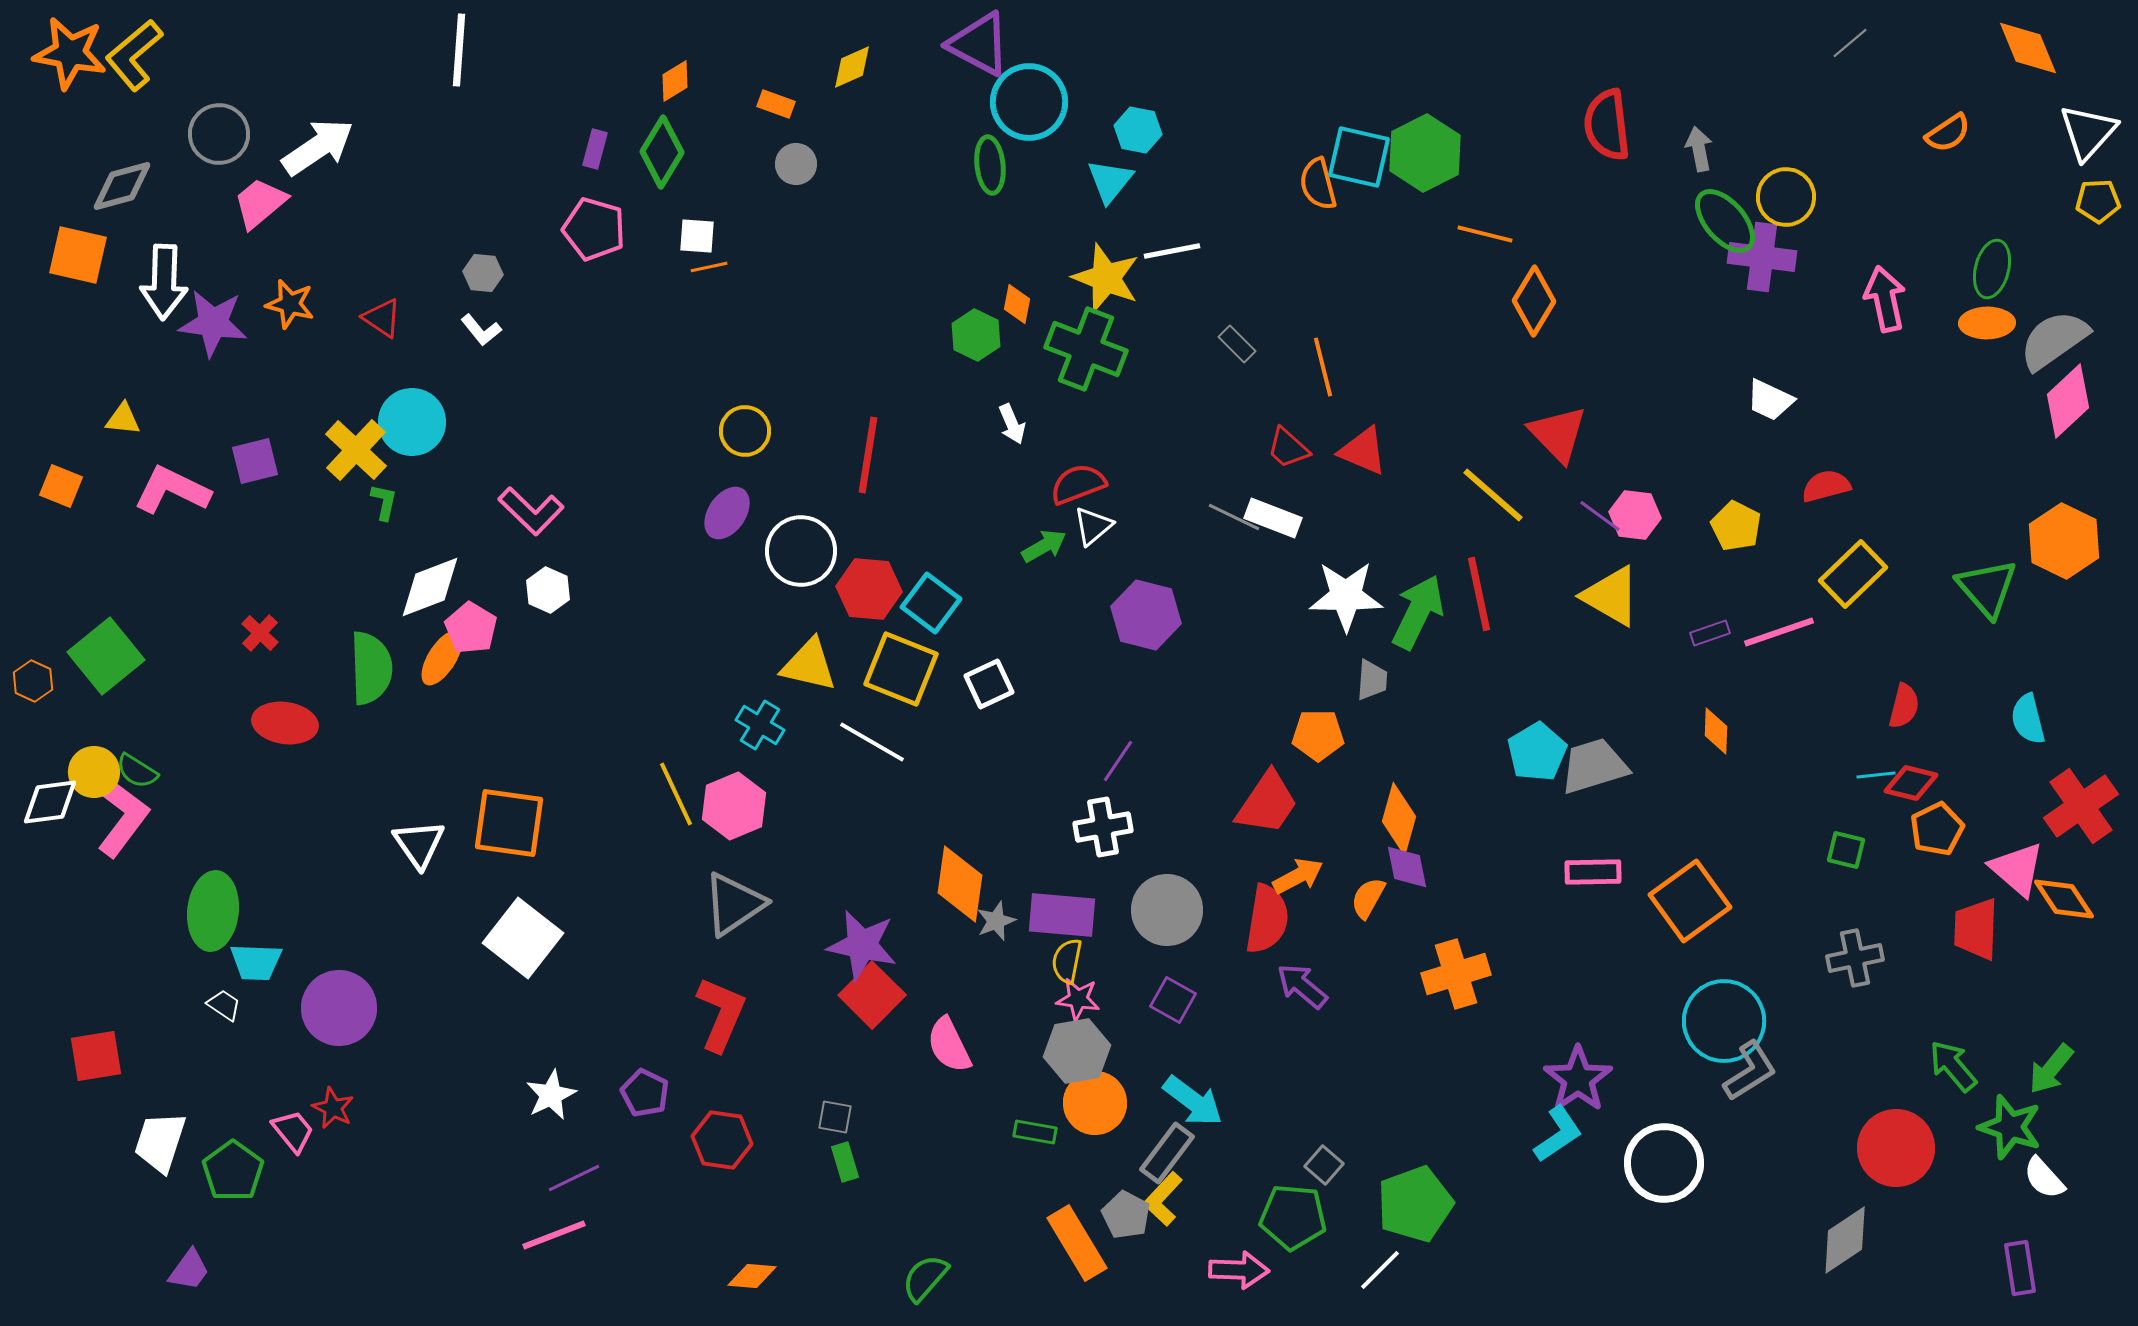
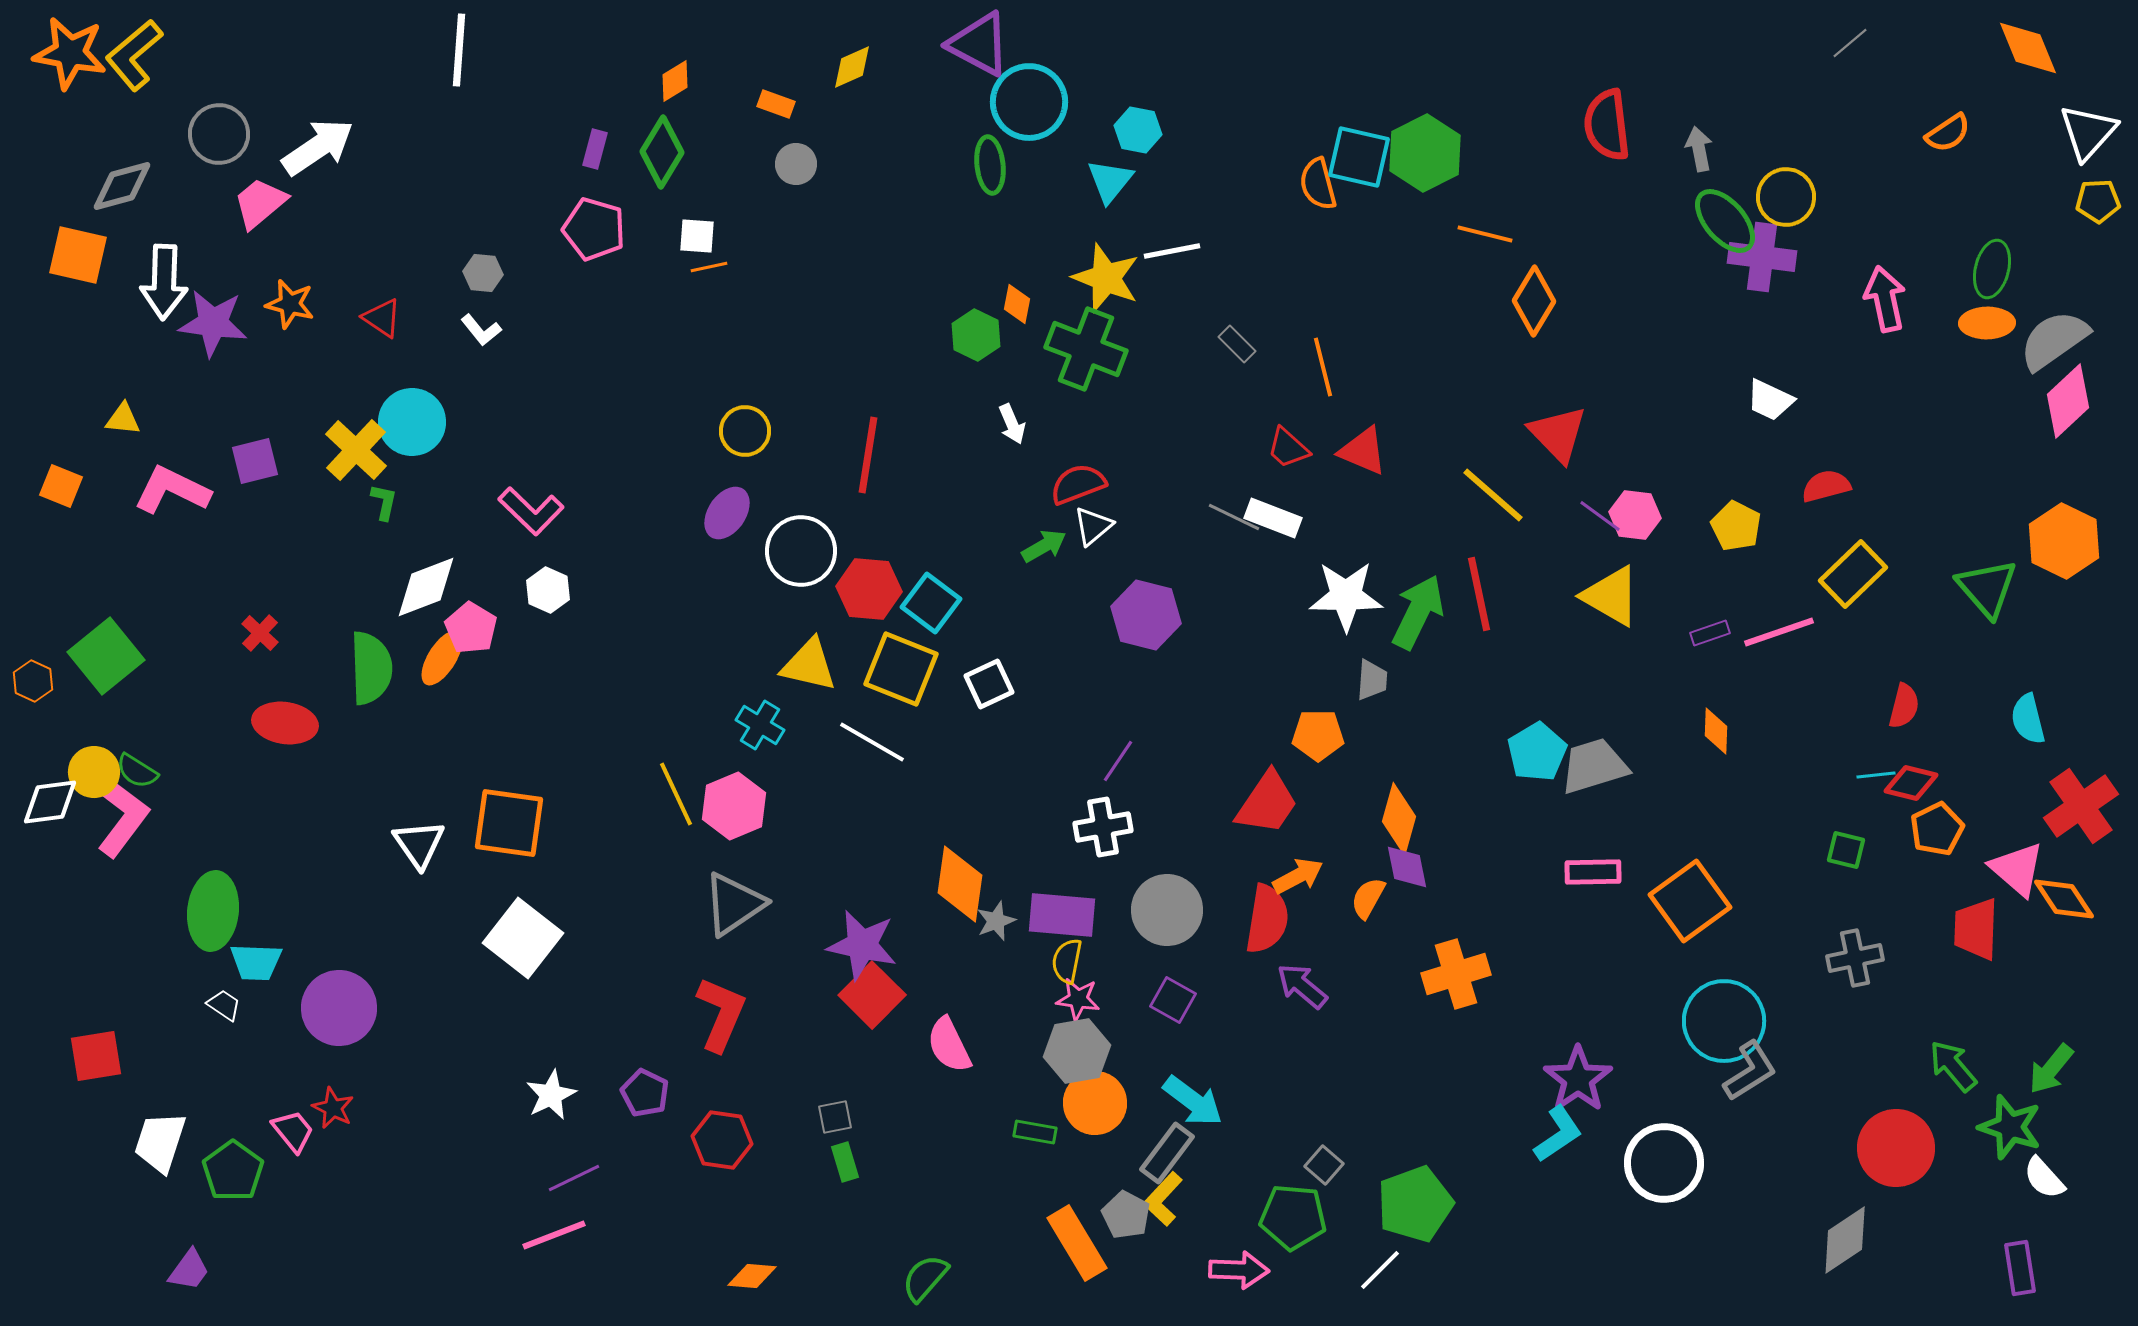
white diamond at (430, 587): moved 4 px left
gray square at (835, 1117): rotated 21 degrees counterclockwise
